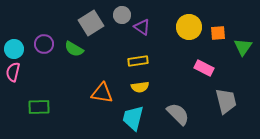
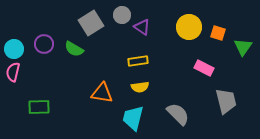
orange square: rotated 21 degrees clockwise
